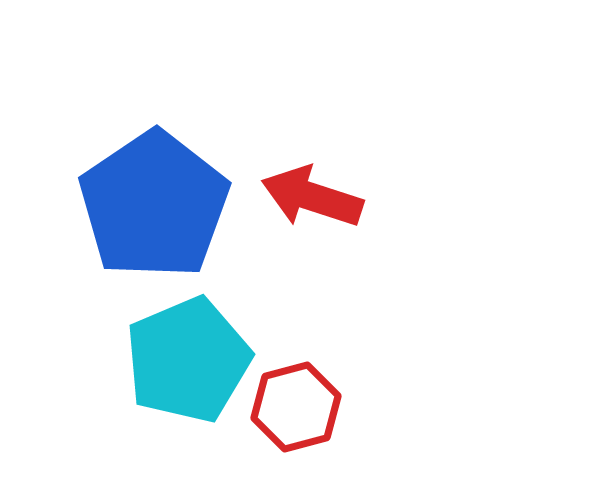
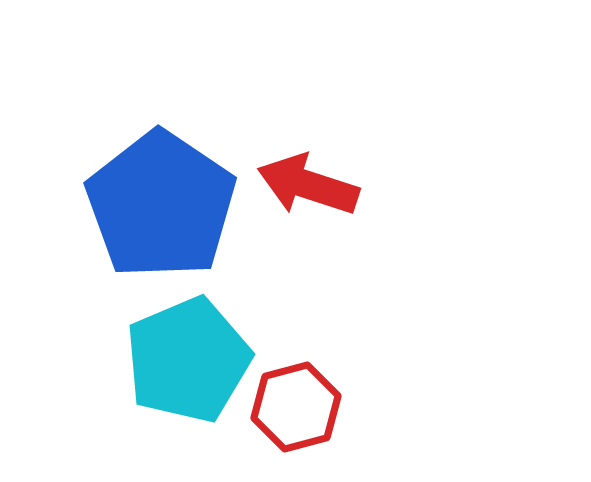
red arrow: moved 4 px left, 12 px up
blue pentagon: moved 7 px right; rotated 4 degrees counterclockwise
